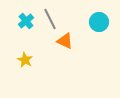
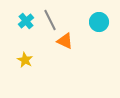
gray line: moved 1 px down
